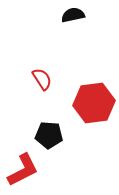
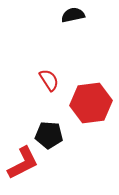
red semicircle: moved 7 px right, 1 px down
red hexagon: moved 3 px left
red L-shape: moved 7 px up
